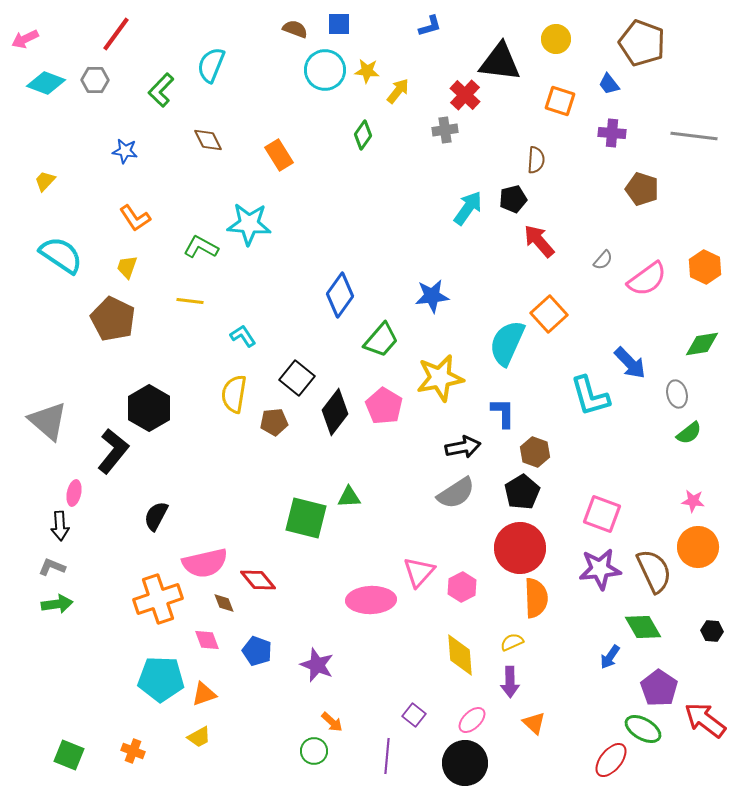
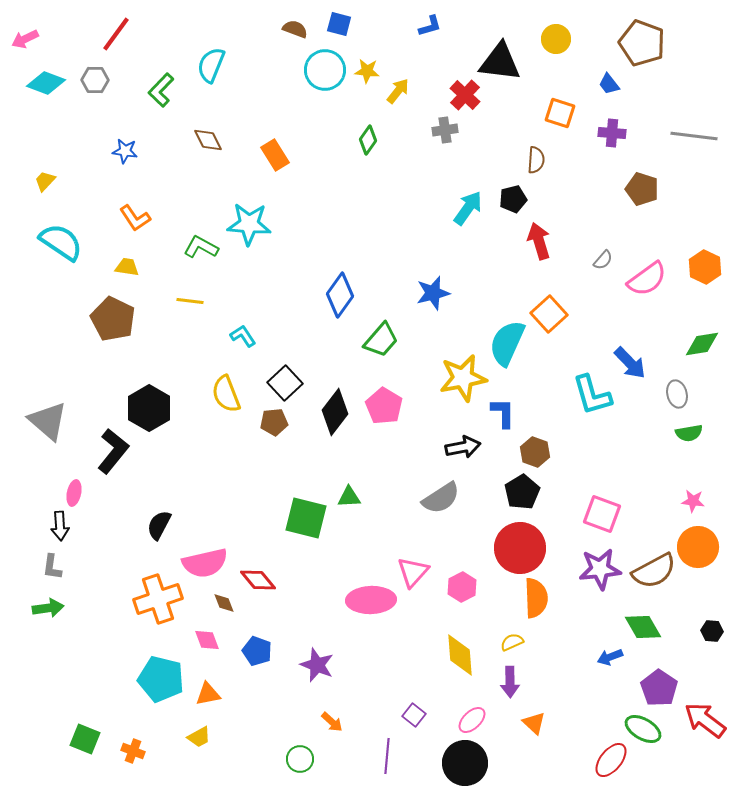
blue square at (339, 24): rotated 15 degrees clockwise
orange square at (560, 101): moved 12 px down
green diamond at (363, 135): moved 5 px right, 5 px down
orange rectangle at (279, 155): moved 4 px left
red arrow at (539, 241): rotated 24 degrees clockwise
cyan semicircle at (61, 255): moved 13 px up
yellow trapezoid at (127, 267): rotated 80 degrees clockwise
blue star at (432, 296): moved 1 px right, 3 px up; rotated 8 degrees counterclockwise
black square at (297, 378): moved 12 px left, 5 px down; rotated 8 degrees clockwise
yellow star at (440, 378): moved 23 px right
yellow semicircle at (234, 394): moved 8 px left; rotated 30 degrees counterclockwise
cyan L-shape at (590, 396): moved 2 px right, 1 px up
green semicircle at (689, 433): rotated 28 degrees clockwise
gray semicircle at (456, 493): moved 15 px left, 5 px down
black semicircle at (156, 516): moved 3 px right, 9 px down
gray L-shape at (52, 567): rotated 104 degrees counterclockwise
brown semicircle at (654, 571): rotated 87 degrees clockwise
pink triangle at (419, 572): moved 6 px left
green arrow at (57, 604): moved 9 px left, 4 px down
blue arrow at (610, 657): rotated 35 degrees clockwise
cyan pentagon at (161, 679): rotated 12 degrees clockwise
orange triangle at (204, 694): moved 4 px right; rotated 8 degrees clockwise
green circle at (314, 751): moved 14 px left, 8 px down
green square at (69, 755): moved 16 px right, 16 px up
